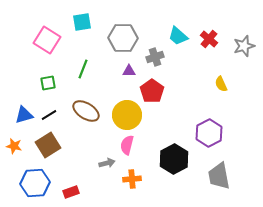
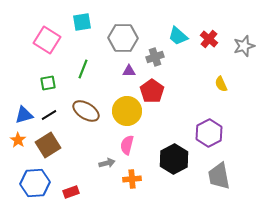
yellow circle: moved 4 px up
orange star: moved 4 px right, 6 px up; rotated 21 degrees clockwise
